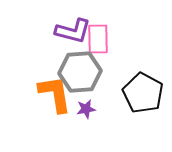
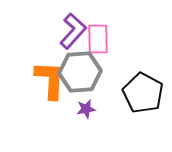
purple L-shape: rotated 63 degrees counterclockwise
orange L-shape: moved 5 px left, 14 px up; rotated 12 degrees clockwise
